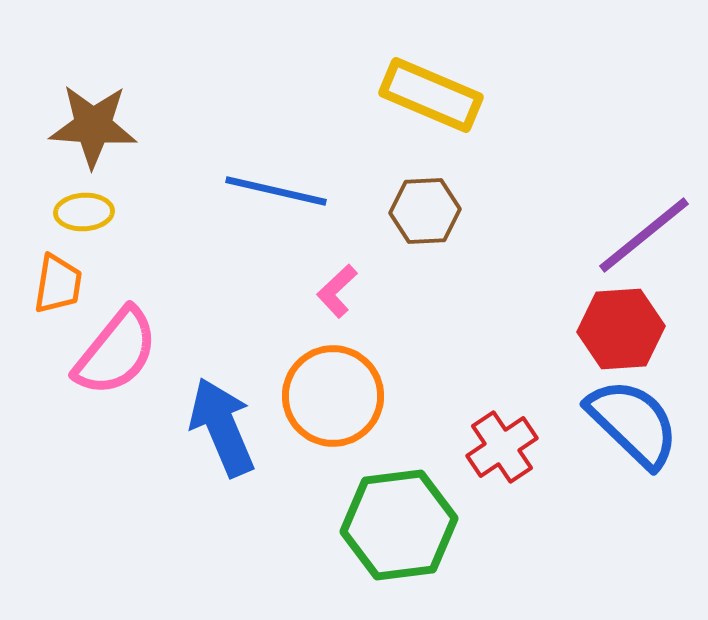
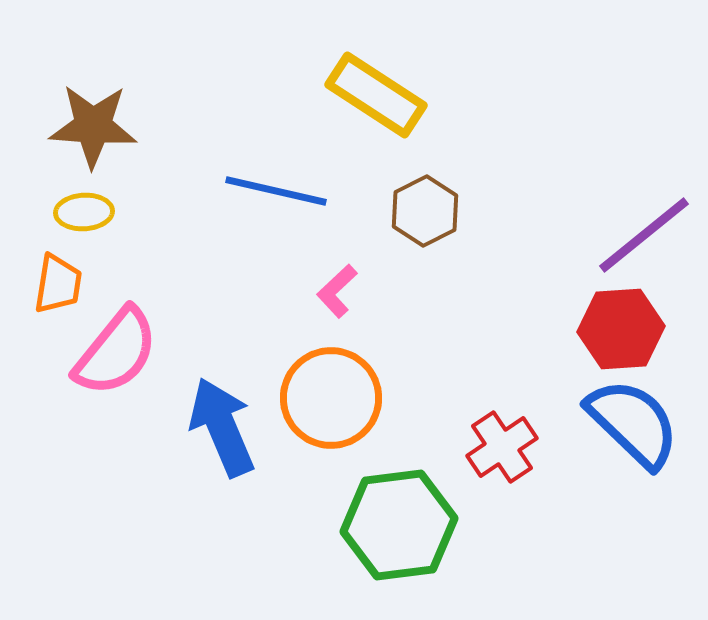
yellow rectangle: moved 55 px left; rotated 10 degrees clockwise
brown hexagon: rotated 24 degrees counterclockwise
orange circle: moved 2 px left, 2 px down
